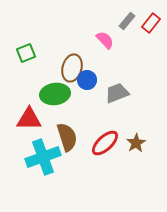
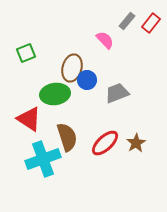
red triangle: rotated 32 degrees clockwise
cyan cross: moved 2 px down
